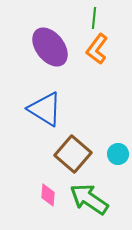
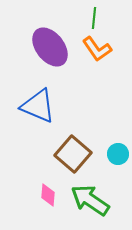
orange L-shape: rotated 72 degrees counterclockwise
blue triangle: moved 7 px left, 3 px up; rotated 9 degrees counterclockwise
green arrow: moved 1 px right, 1 px down
